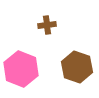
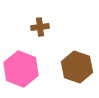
brown cross: moved 7 px left, 2 px down
